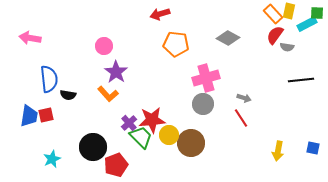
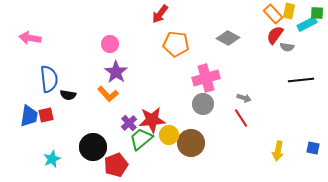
red arrow: rotated 36 degrees counterclockwise
pink circle: moved 6 px right, 2 px up
green trapezoid: moved 2 px down; rotated 85 degrees counterclockwise
